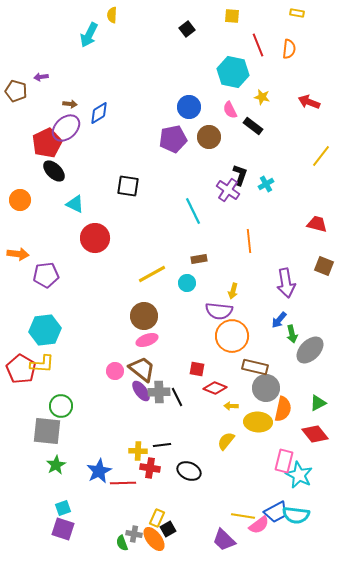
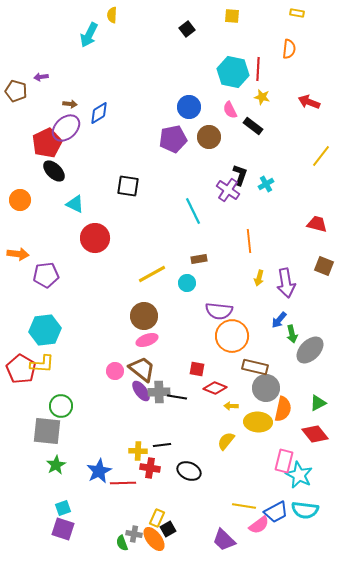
red line at (258, 45): moved 24 px down; rotated 25 degrees clockwise
yellow arrow at (233, 291): moved 26 px right, 13 px up
black line at (177, 397): rotated 54 degrees counterclockwise
cyan semicircle at (296, 515): moved 9 px right, 5 px up
yellow line at (243, 516): moved 1 px right, 10 px up
